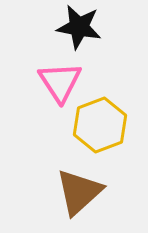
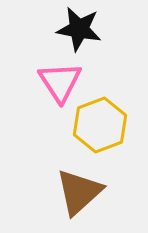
black star: moved 2 px down
